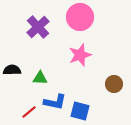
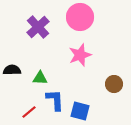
blue L-shape: moved 2 px up; rotated 105 degrees counterclockwise
